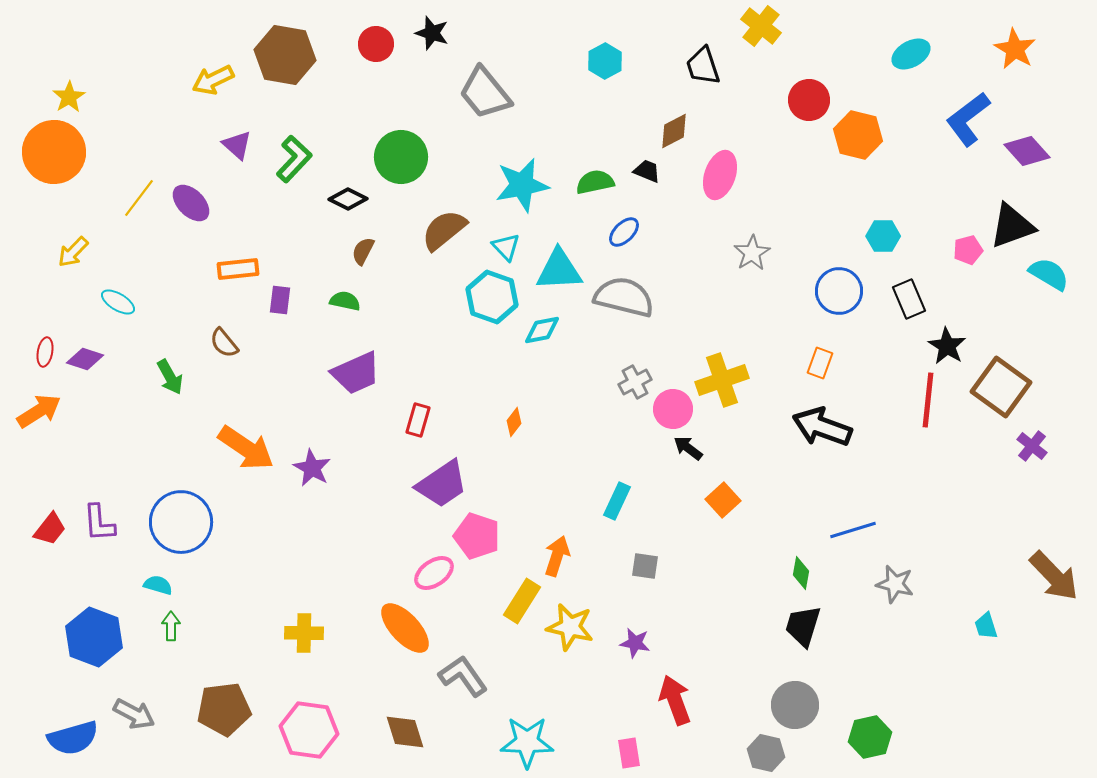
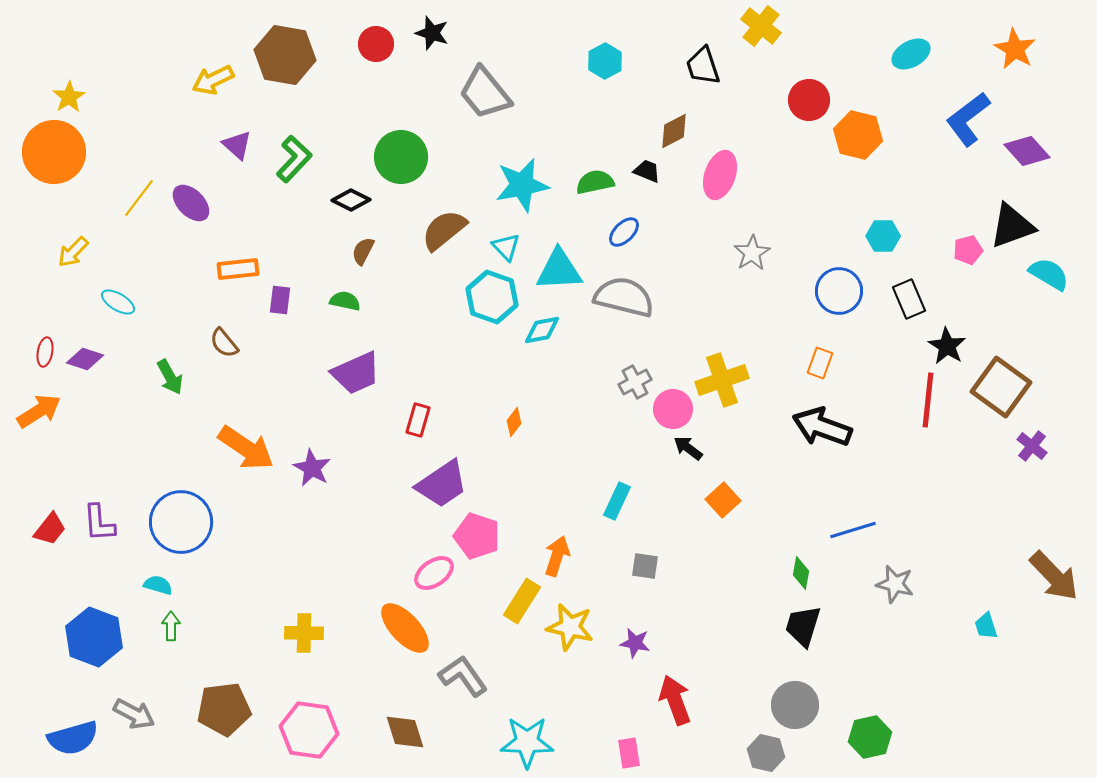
black diamond at (348, 199): moved 3 px right, 1 px down
